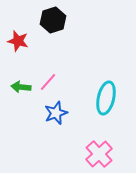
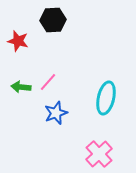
black hexagon: rotated 15 degrees clockwise
